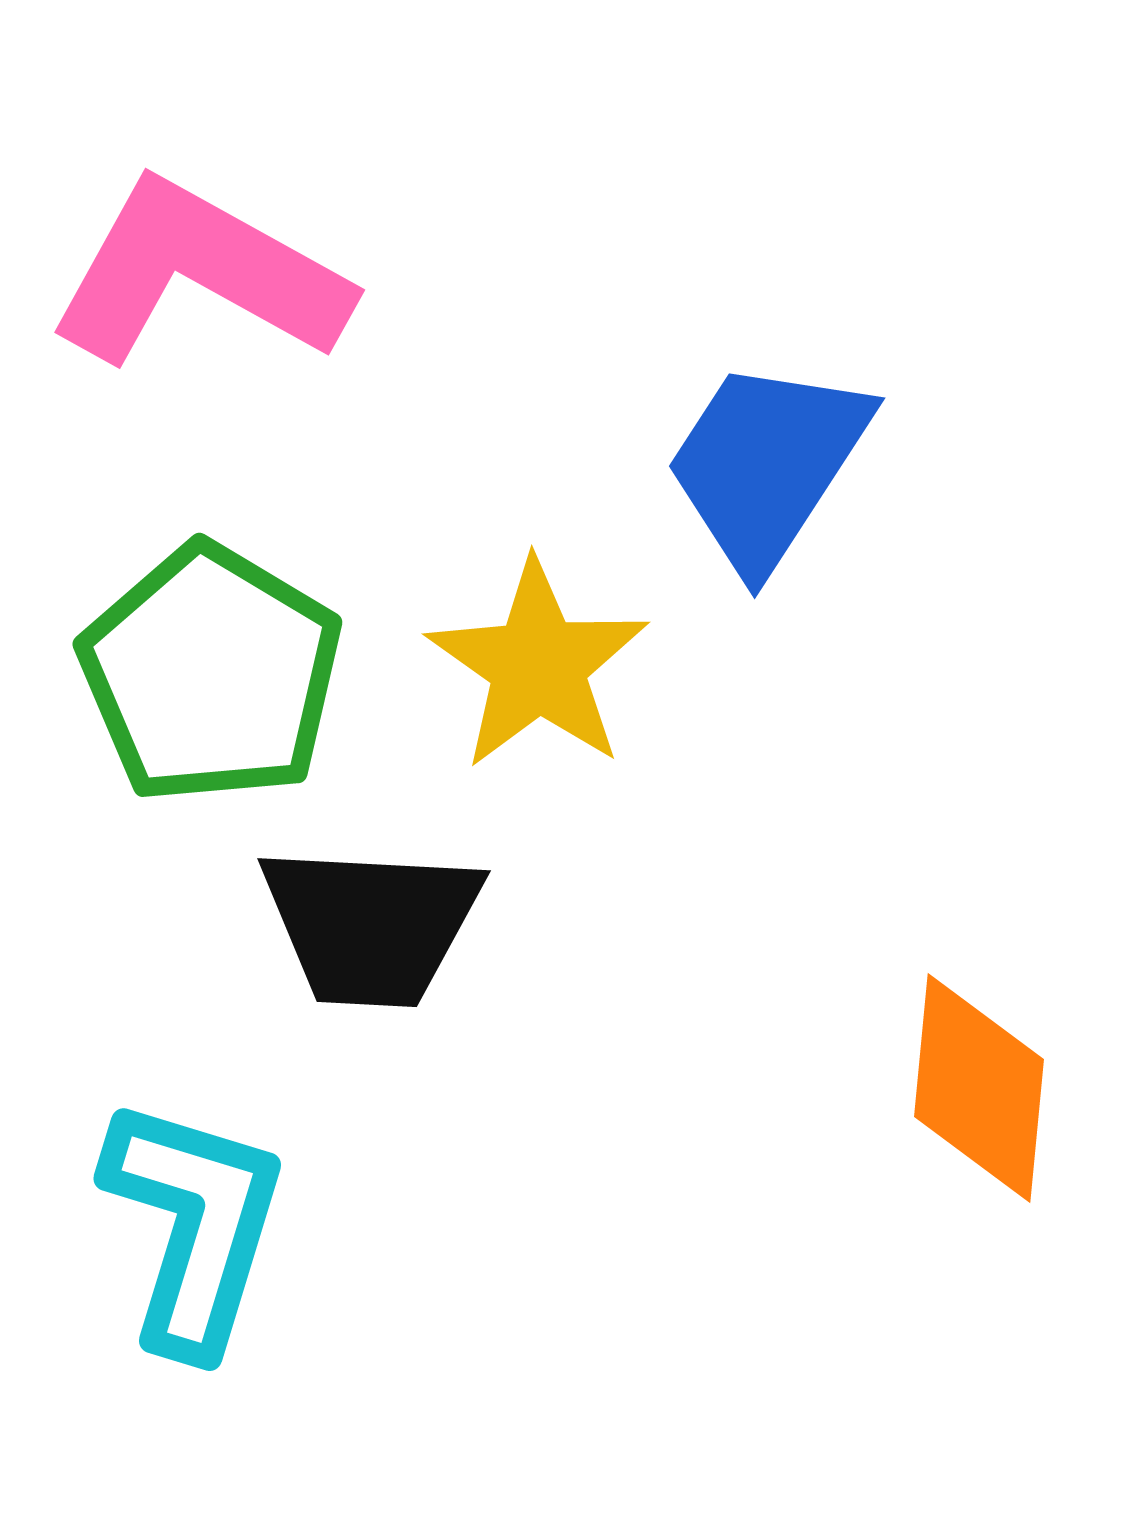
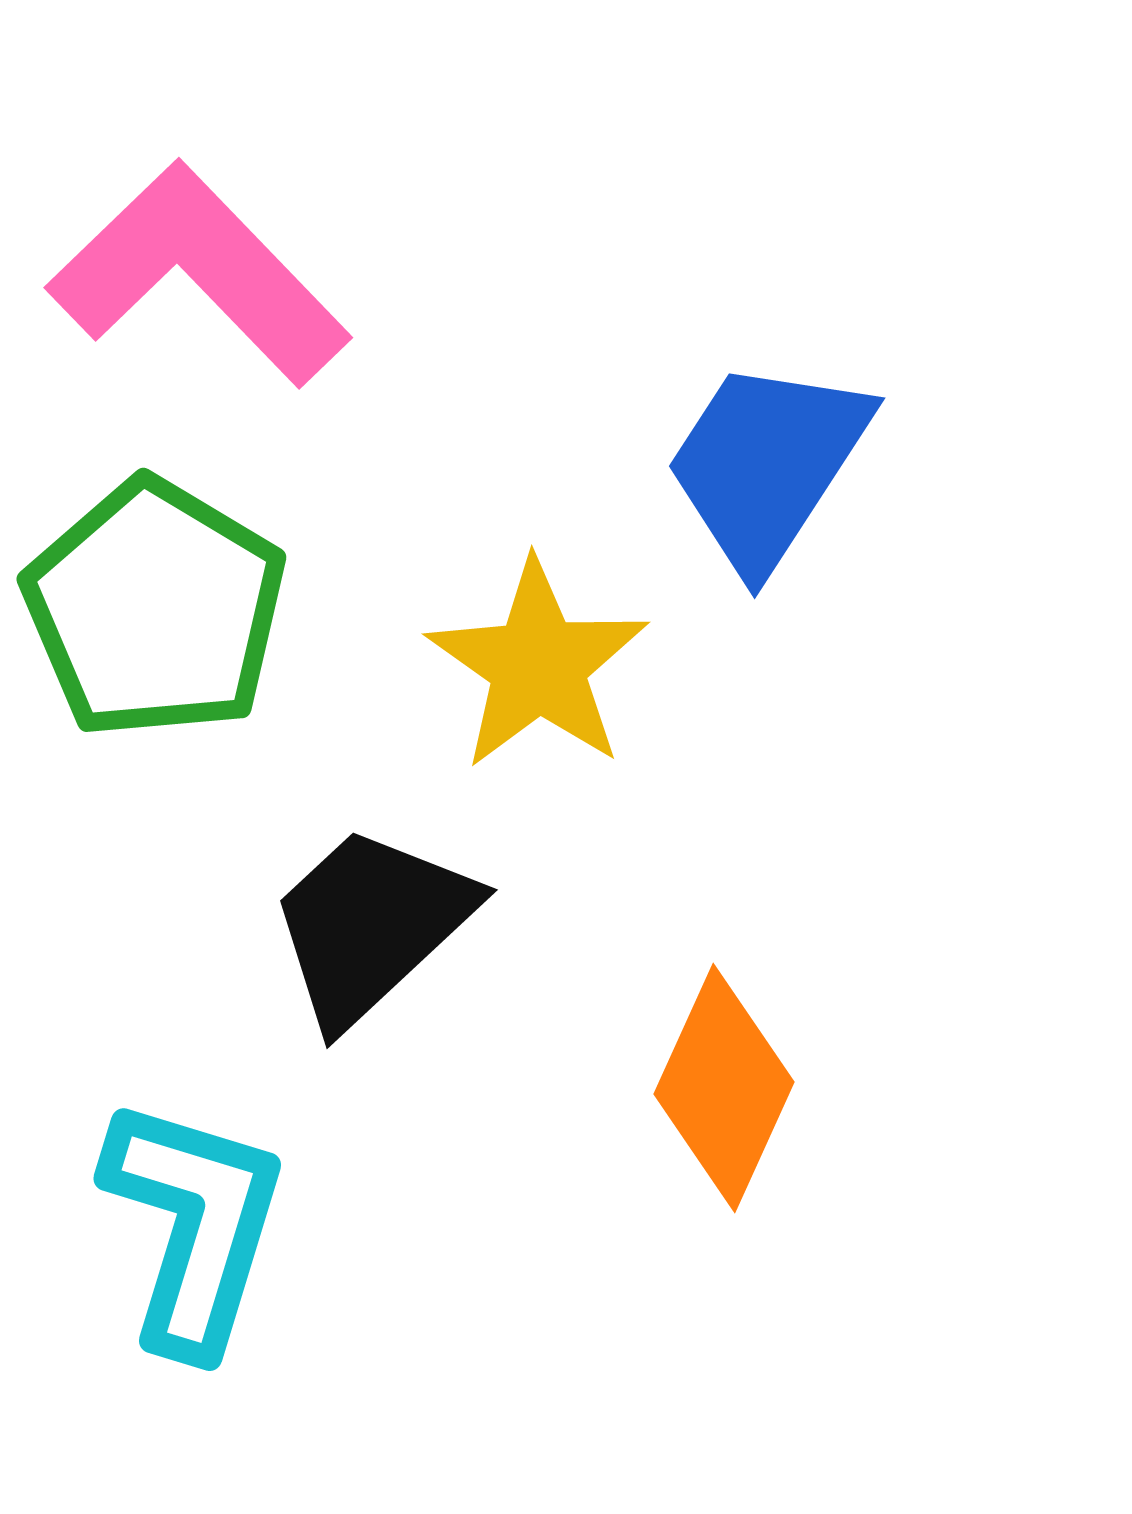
pink L-shape: rotated 17 degrees clockwise
green pentagon: moved 56 px left, 65 px up
black trapezoid: rotated 134 degrees clockwise
orange diamond: moved 255 px left; rotated 19 degrees clockwise
